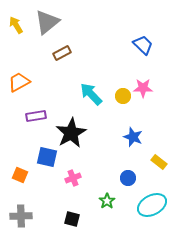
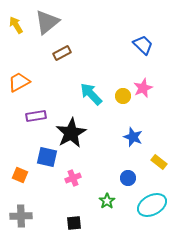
pink star: rotated 24 degrees counterclockwise
black square: moved 2 px right, 4 px down; rotated 21 degrees counterclockwise
